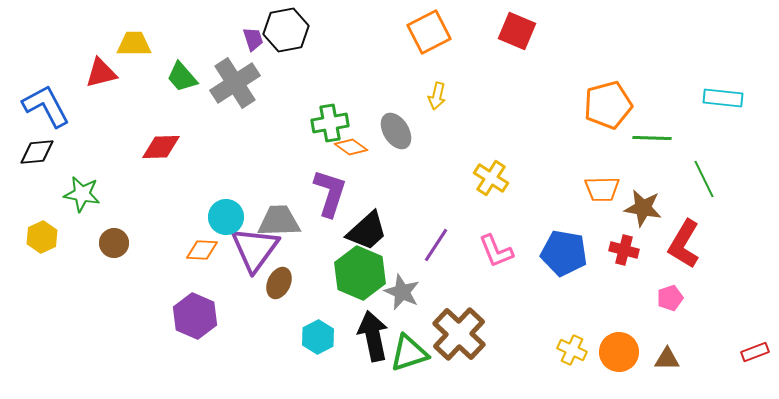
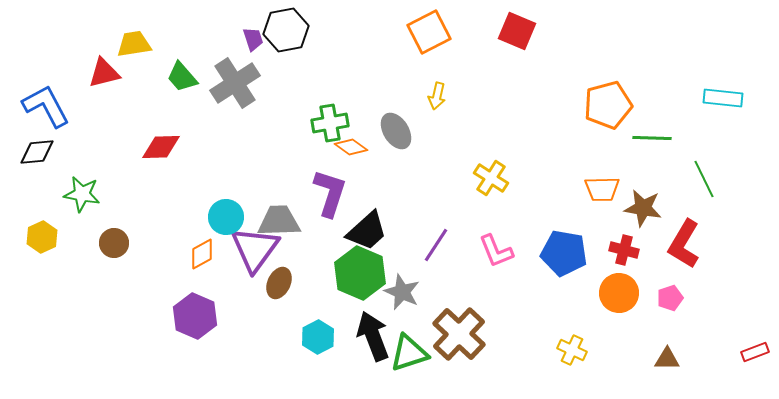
yellow trapezoid at (134, 44): rotated 9 degrees counterclockwise
red triangle at (101, 73): moved 3 px right
orange diamond at (202, 250): moved 4 px down; rotated 32 degrees counterclockwise
black arrow at (373, 336): rotated 9 degrees counterclockwise
orange circle at (619, 352): moved 59 px up
